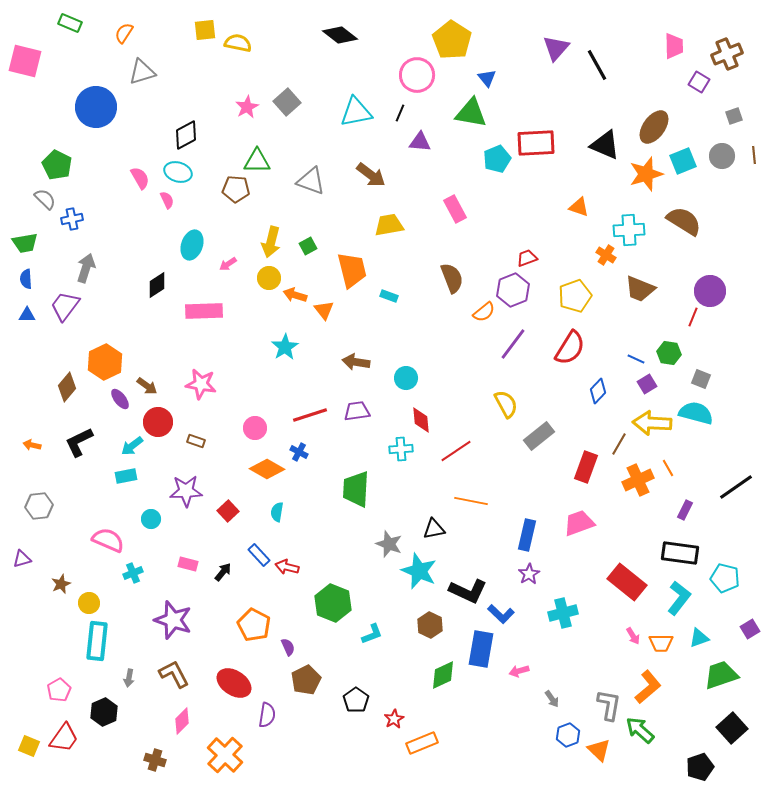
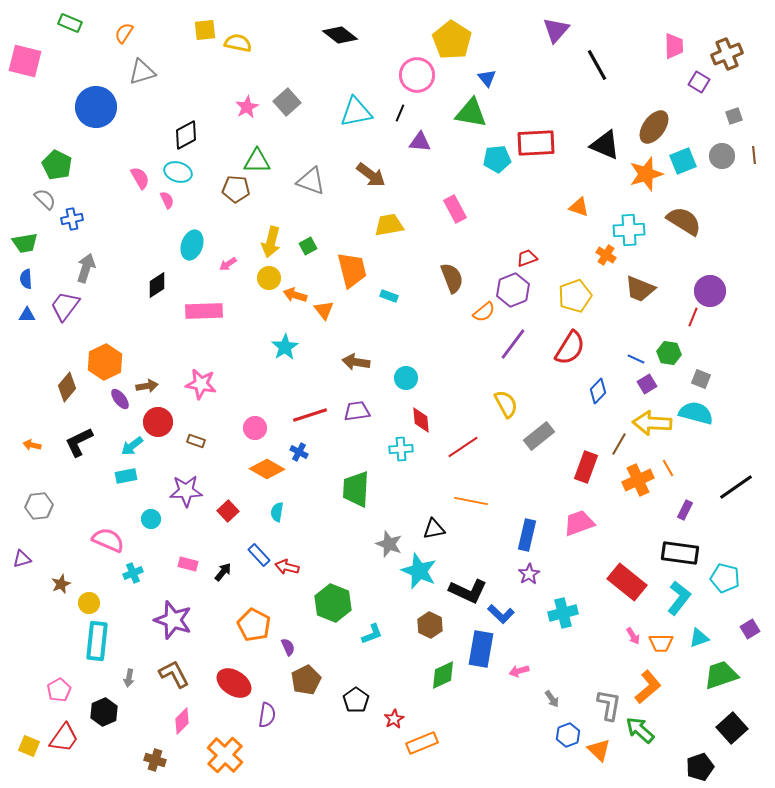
purple triangle at (556, 48): moved 18 px up
cyan pentagon at (497, 159): rotated 16 degrees clockwise
brown arrow at (147, 386): rotated 45 degrees counterclockwise
red line at (456, 451): moved 7 px right, 4 px up
